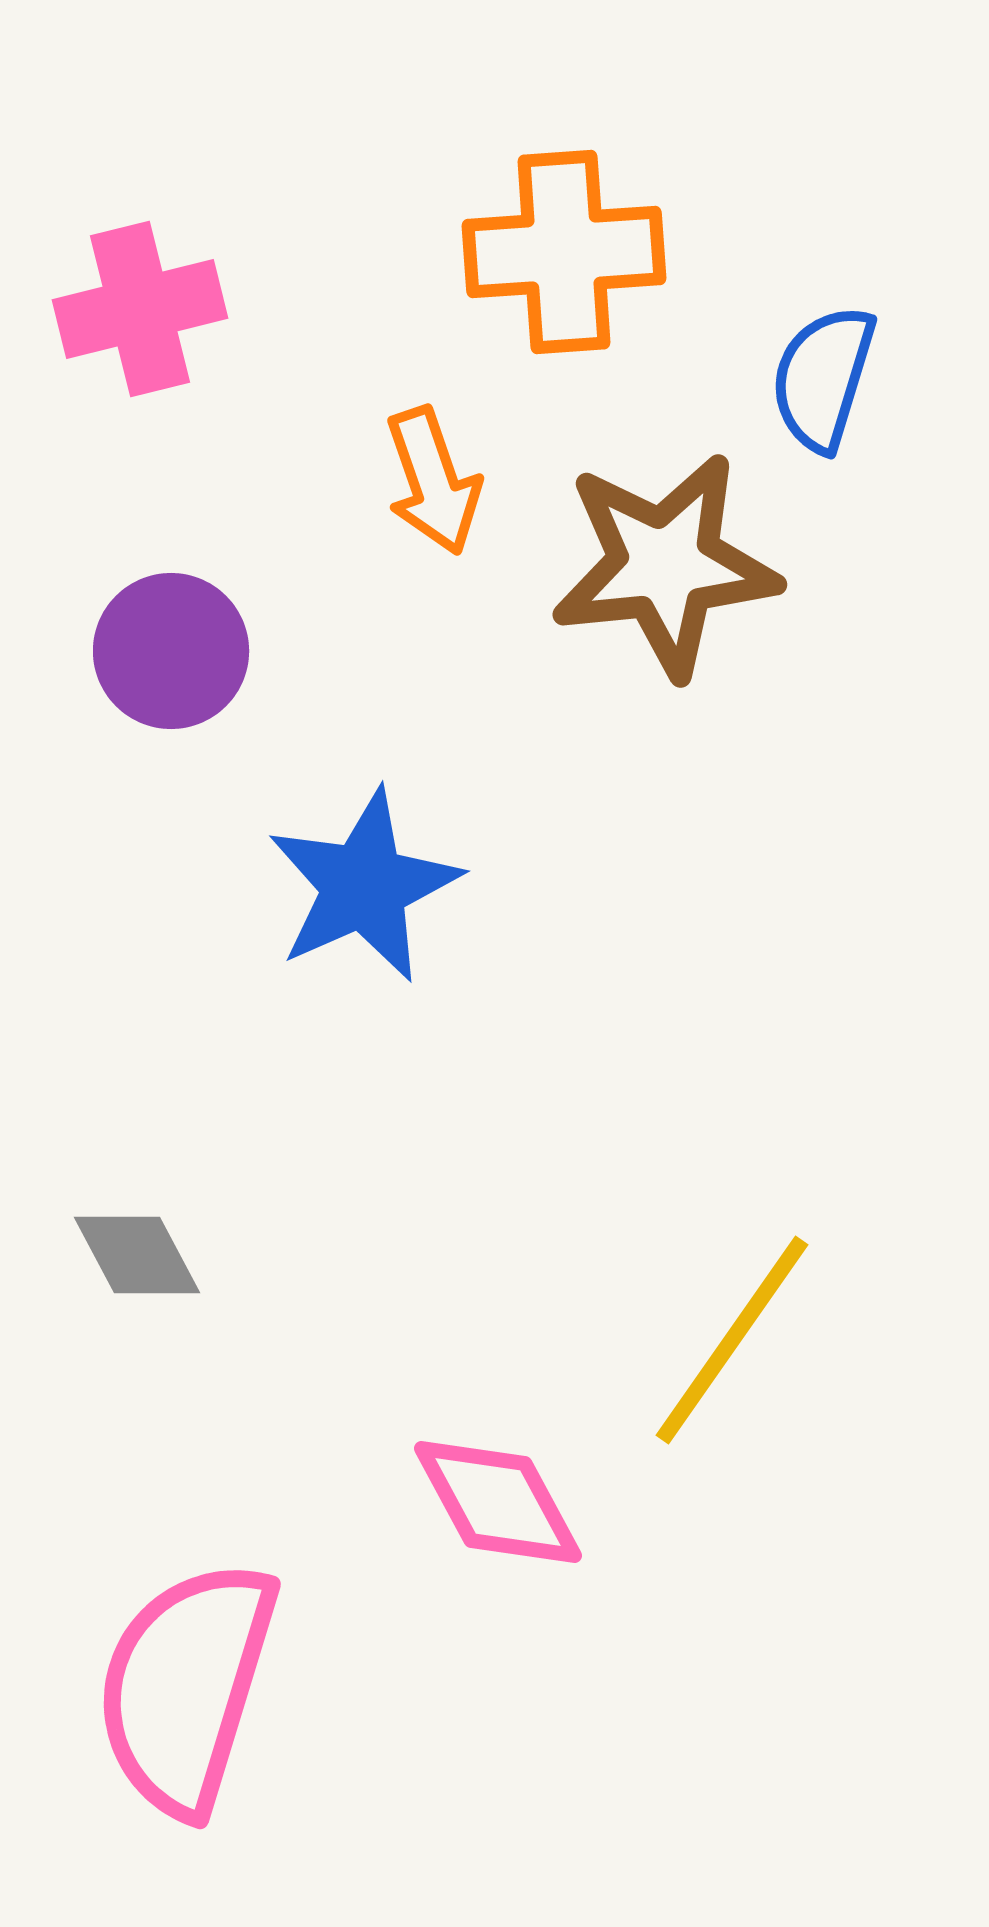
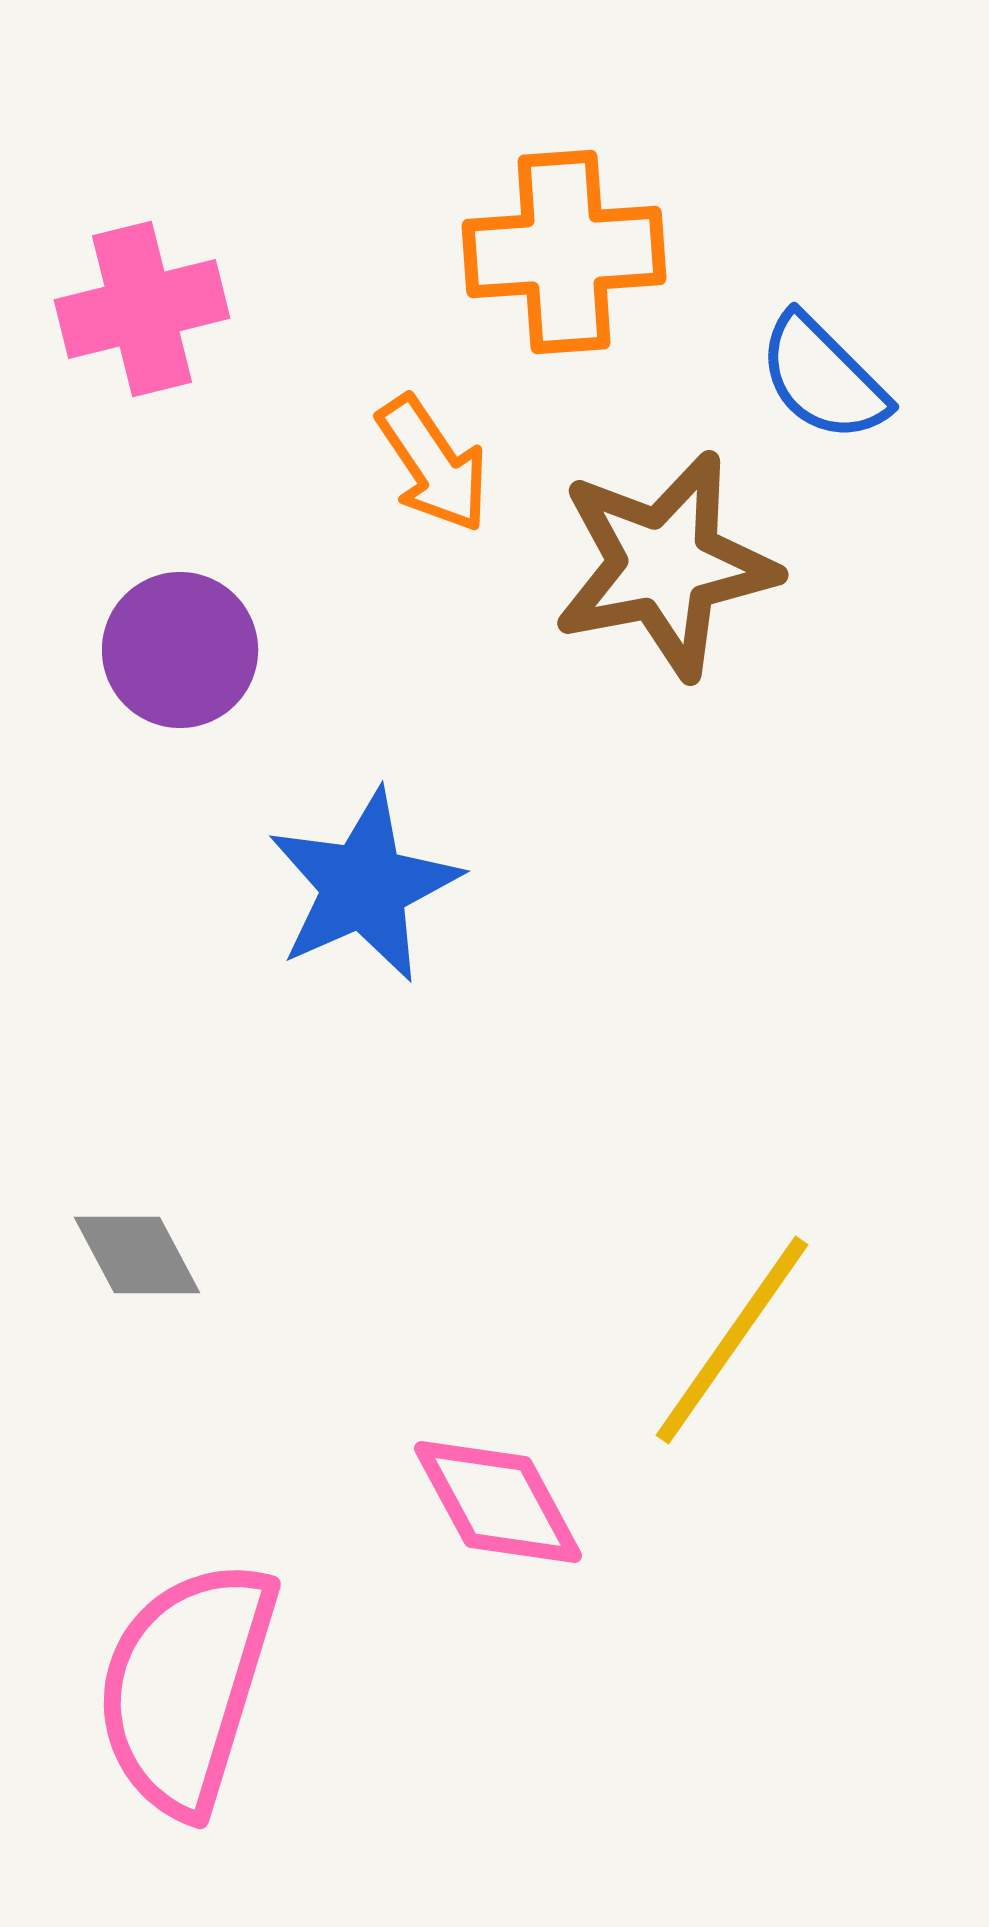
pink cross: moved 2 px right
blue semicircle: rotated 62 degrees counterclockwise
orange arrow: moved 17 px up; rotated 15 degrees counterclockwise
brown star: rotated 5 degrees counterclockwise
purple circle: moved 9 px right, 1 px up
